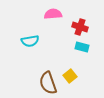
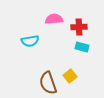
pink semicircle: moved 1 px right, 5 px down
red cross: moved 1 px left; rotated 21 degrees counterclockwise
